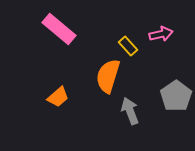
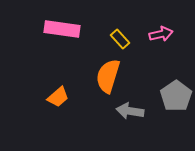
pink rectangle: moved 3 px right; rotated 32 degrees counterclockwise
yellow rectangle: moved 8 px left, 7 px up
gray arrow: rotated 60 degrees counterclockwise
